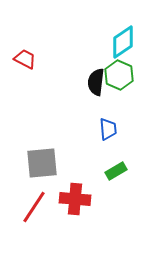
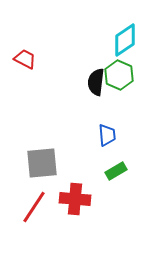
cyan diamond: moved 2 px right, 2 px up
blue trapezoid: moved 1 px left, 6 px down
